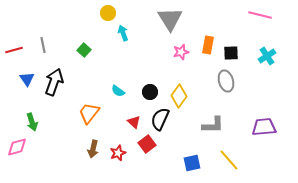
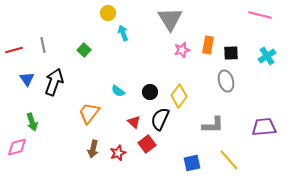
pink star: moved 1 px right, 2 px up
